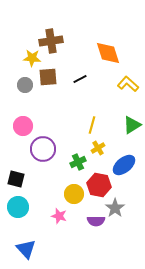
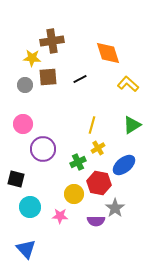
brown cross: moved 1 px right
pink circle: moved 2 px up
red hexagon: moved 2 px up
cyan circle: moved 12 px right
pink star: moved 1 px right; rotated 14 degrees counterclockwise
